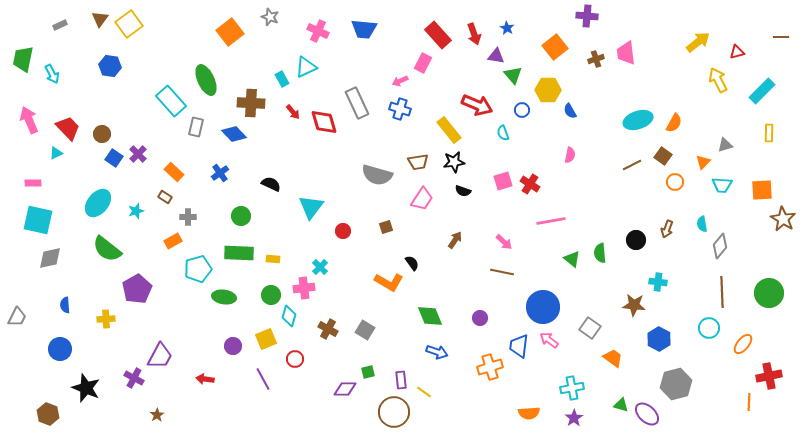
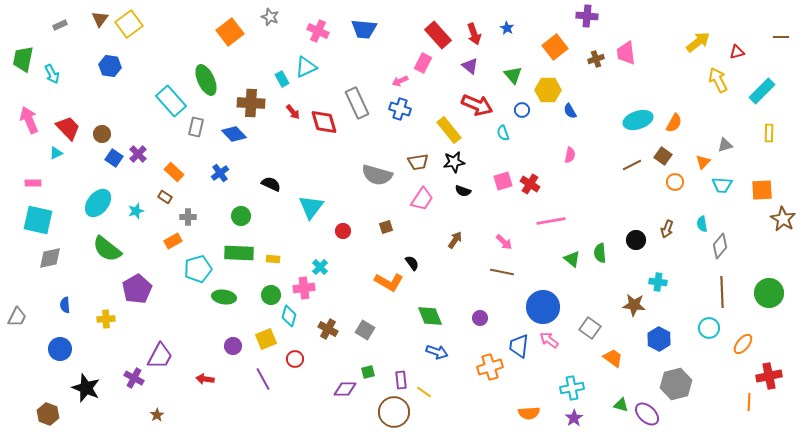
purple triangle at (496, 56): moved 26 px left, 10 px down; rotated 30 degrees clockwise
